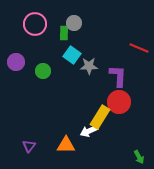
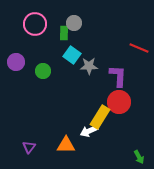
purple triangle: moved 1 px down
